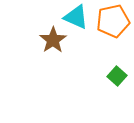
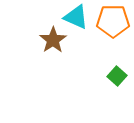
orange pentagon: rotated 12 degrees clockwise
